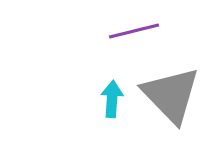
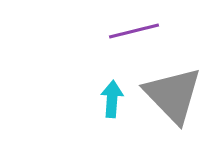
gray triangle: moved 2 px right
